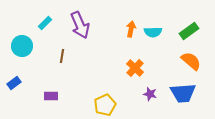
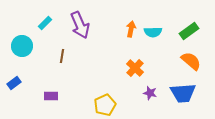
purple star: moved 1 px up
